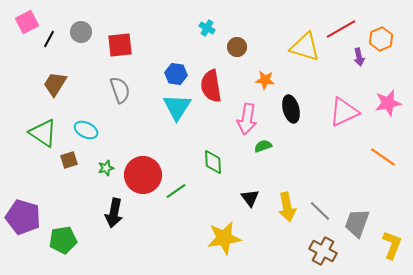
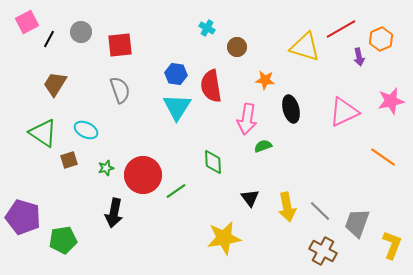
pink star: moved 3 px right, 2 px up
